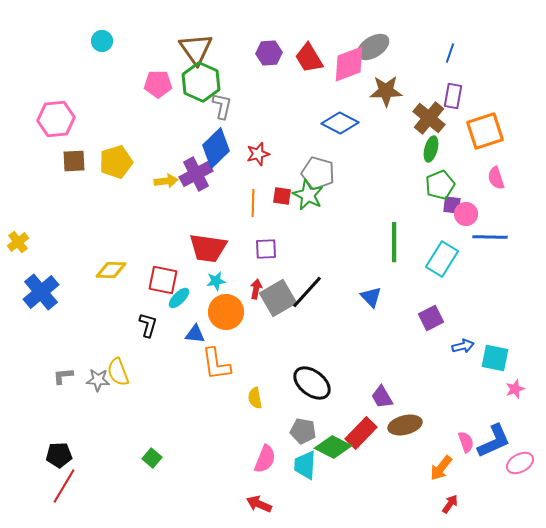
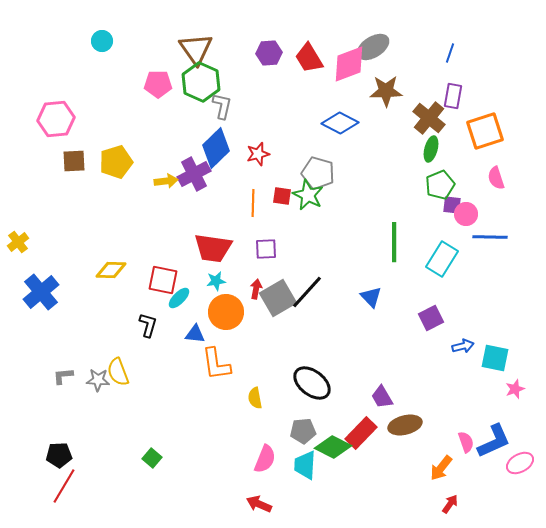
purple cross at (196, 174): moved 2 px left
red trapezoid at (208, 248): moved 5 px right
gray pentagon at (303, 431): rotated 15 degrees counterclockwise
